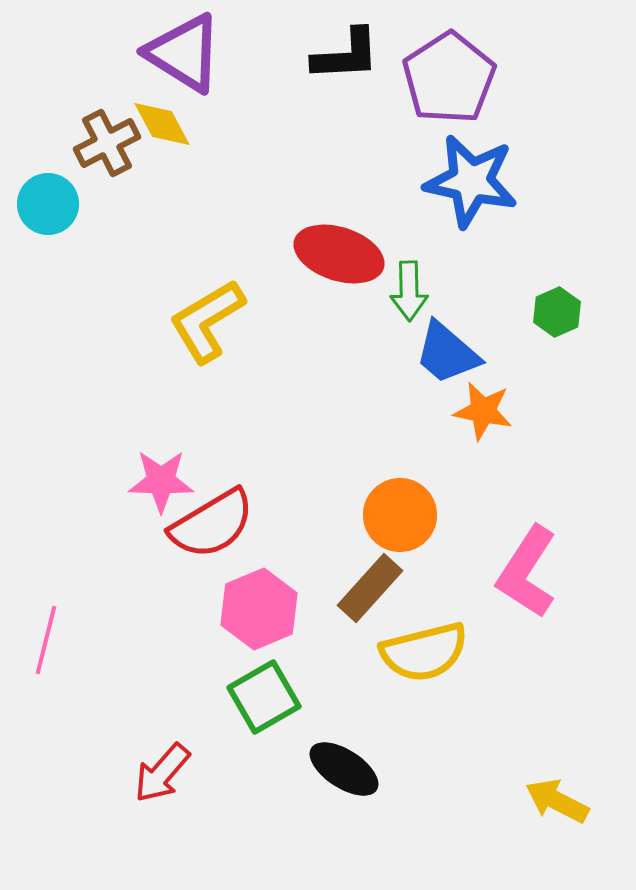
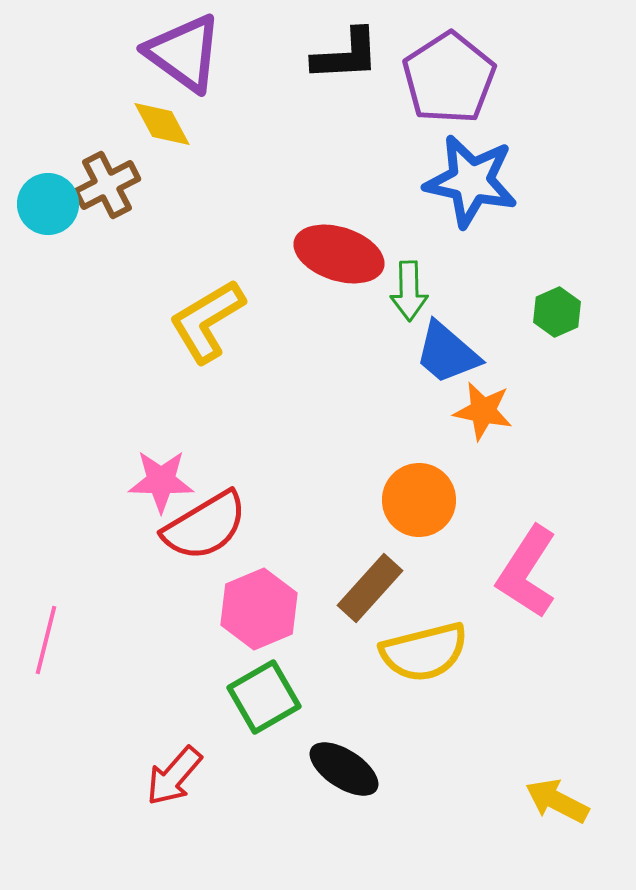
purple triangle: rotated 4 degrees clockwise
brown cross: moved 42 px down
orange circle: moved 19 px right, 15 px up
red semicircle: moved 7 px left, 2 px down
red arrow: moved 12 px right, 3 px down
